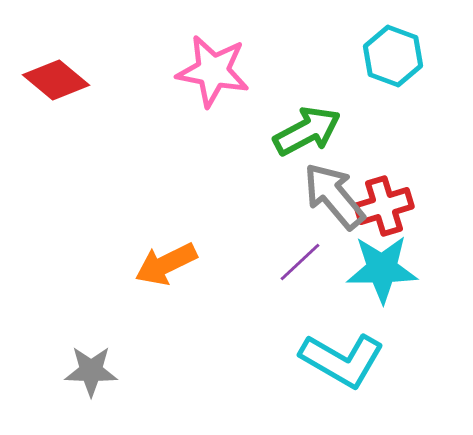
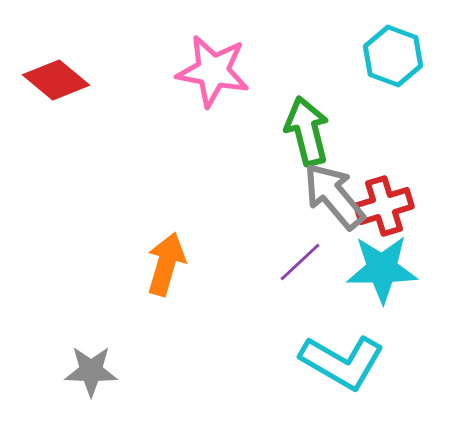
green arrow: rotated 76 degrees counterclockwise
orange arrow: rotated 132 degrees clockwise
cyan L-shape: moved 2 px down
